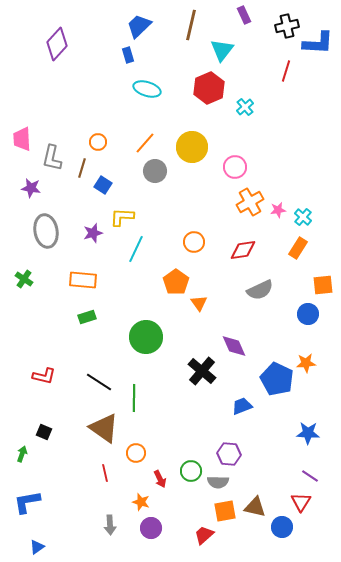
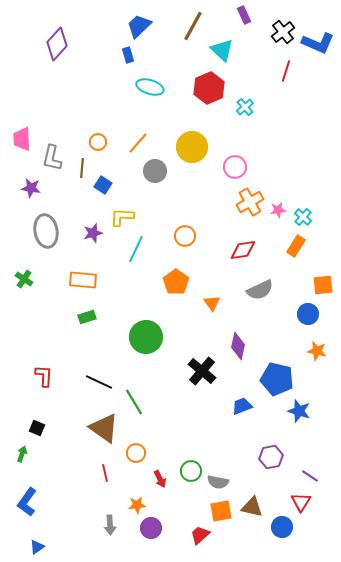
brown line at (191, 25): moved 2 px right, 1 px down; rotated 16 degrees clockwise
black cross at (287, 26): moved 4 px left, 6 px down; rotated 25 degrees counterclockwise
blue L-shape at (318, 43): rotated 20 degrees clockwise
cyan triangle at (222, 50): rotated 25 degrees counterclockwise
cyan ellipse at (147, 89): moved 3 px right, 2 px up
orange line at (145, 143): moved 7 px left
brown line at (82, 168): rotated 12 degrees counterclockwise
orange circle at (194, 242): moved 9 px left, 6 px up
orange rectangle at (298, 248): moved 2 px left, 2 px up
orange triangle at (199, 303): moved 13 px right
purple diamond at (234, 346): moved 4 px right; rotated 36 degrees clockwise
orange star at (306, 363): moved 11 px right, 12 px up; rotated 18 degrees clockwise
red L-shape at (44, 376): rotated 100 degrees counterclockwise
blue pentagon at (277, 379): rotated 12 degrees counterclockwise
black line at (99, 382): rotated 8 degrees counterclockwise
green line at (134, 398): moved 4 px down; rotated 32 degrees counterclockwise
black square at (44, 432): moved 7 px left, 4 px up
blue star at (308, 433): moved 9 px left, 22 px up; rotated 15 degrees clockwise
purple hexagon at (229, 454): moved 42 px right, 3 px down; rotated 15 degrees counterclockwise
gray semicircle at (218, 482): rotated 10 degrees clockwise
blue L-shape at (27, 502): rotated 44 degrees counterclockwise
orange star at (141, 502): moved 4 px left, 3 px down; rotated 24 degrees counterclockwise
brown triangle at (255, 507): moved 3 px left
orange square at (225, 511): moved 4 px left
red trapezoid at (204, 535): moved 4 px left
